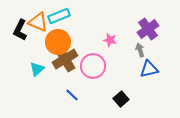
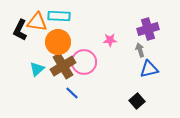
cyan rectangle: rotated 25 degrees clockwise
orange triangle: moved 1 px left; rotated 15 degrees counterclockwise
purple cross: rotated 20 degrees clockwise
pink star: rotated 16 degrees counterclockwise
brown cross: moved 2 px left, 7 px down
pink circle: moved 9 px left, 4 px up
blue line: moved 2 px up
black square: moved 16 px right, 2 px down
